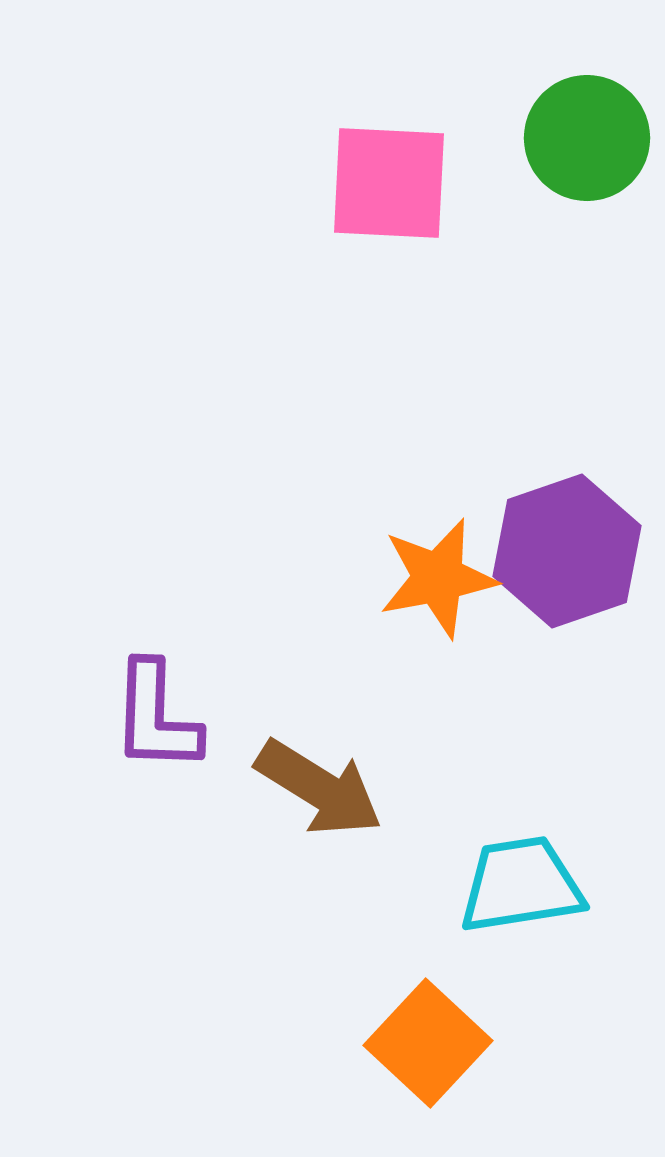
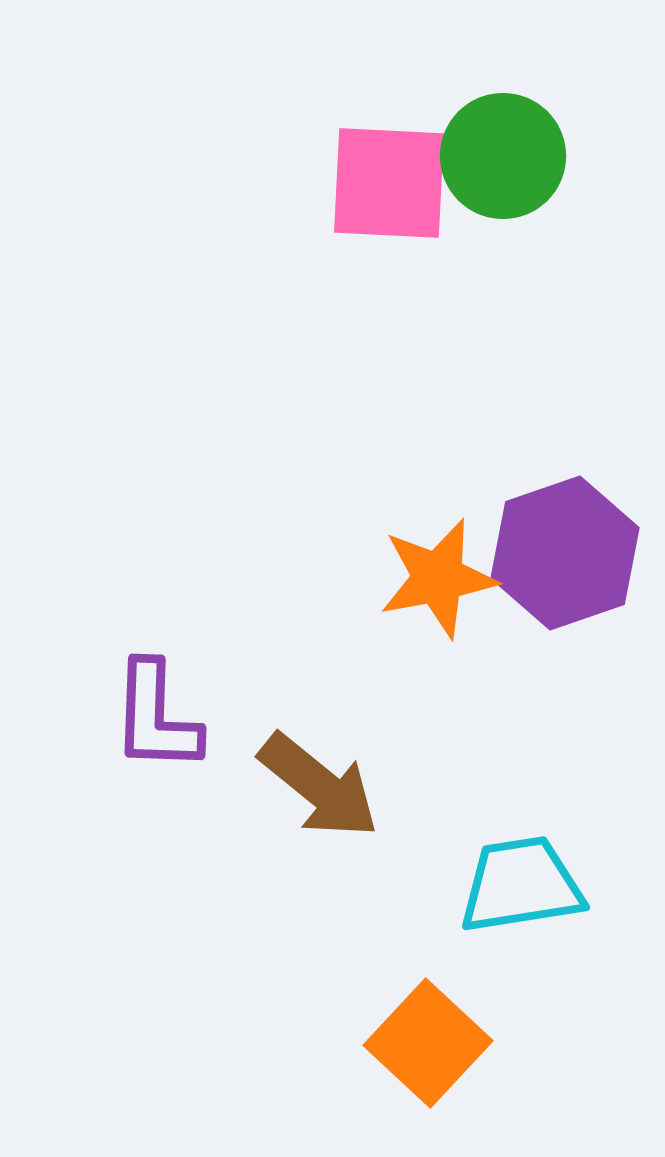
green circle: moved 84 px left, 18 px down
purple hexagon: moved 2 px left, 2 px down
brown arrow: moved 2 px up; rotated 7 degrees clockwise
